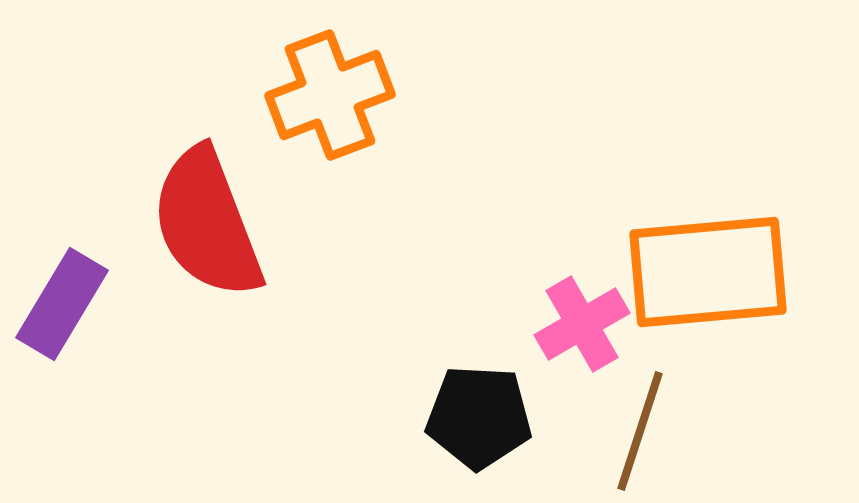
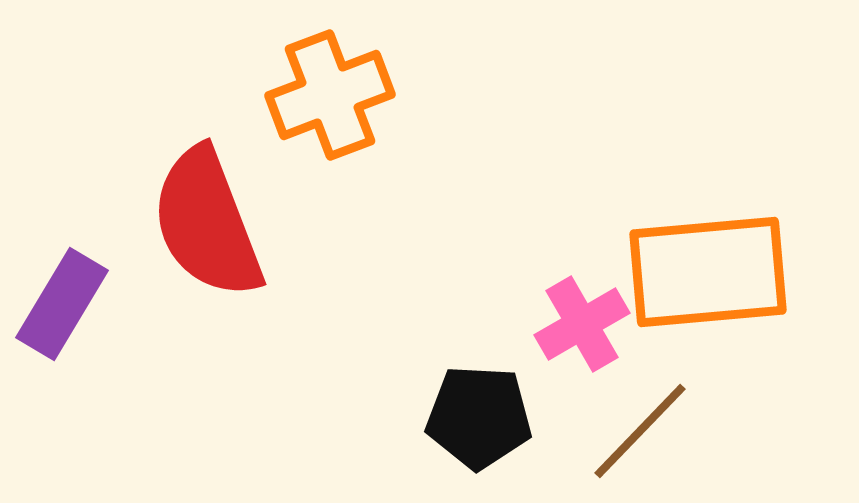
brown line: rotated 26 degrees clockwise
